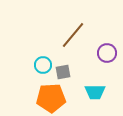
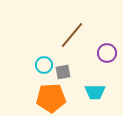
brown line: moved 1 px left
cyan circle: moved 1 px right
